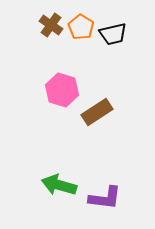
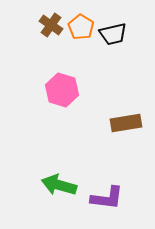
brown rectangle: moved 29 px right, 11 px down; rotated 24 degrees clockwise
purple L-shape: moved 2 px right
